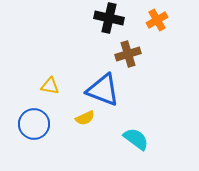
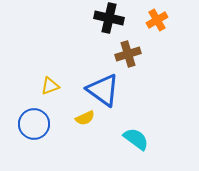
yellow triangle: rotated 30 degrees counterclockwise
blue triangle: rotated 15 degrees clockwise
